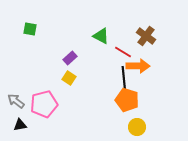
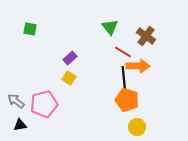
green triangle: moved 9 px right, 9 px up; rotated 24 degrees clockwise
